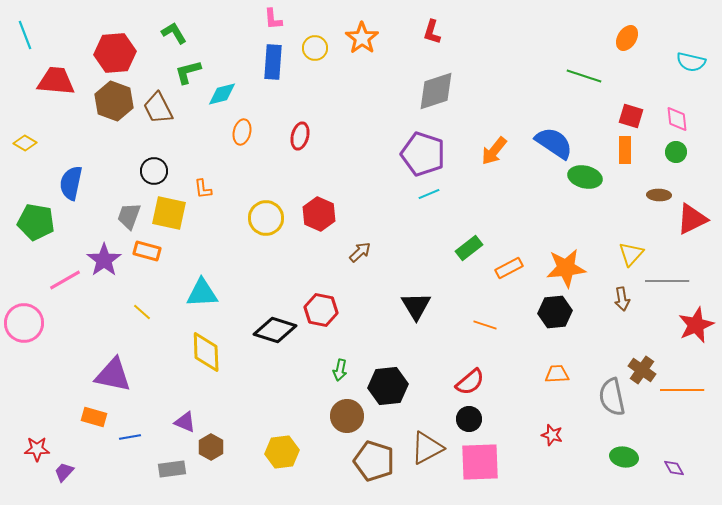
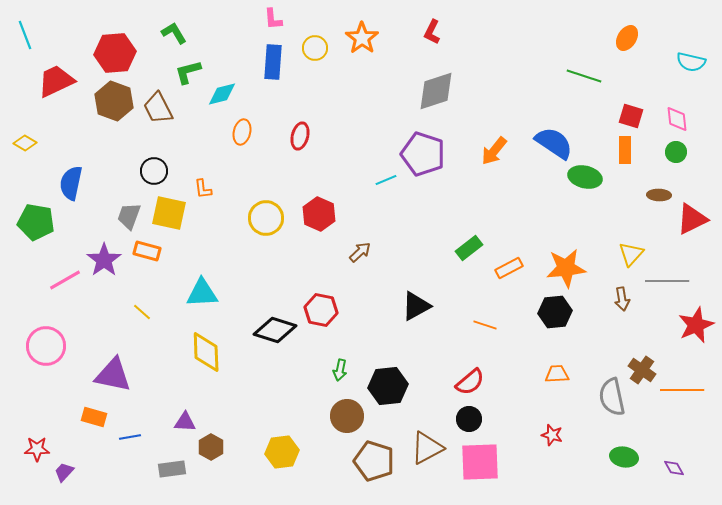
red L-shape at (432, 32): rotated 10 degrees clockwise
red trapezoid at (56, 81): rotated 30 degrees counterclockwise
cyan line at (429, 194): moved 43 px left, 14 px up
black triangle at (416, 306): rotated 32 degrees clockwise
pink circle at (24, 323): moved 22 px right, 23 px down
purple triangle at (185, 422): rotated 20 degrees counterclockwise
